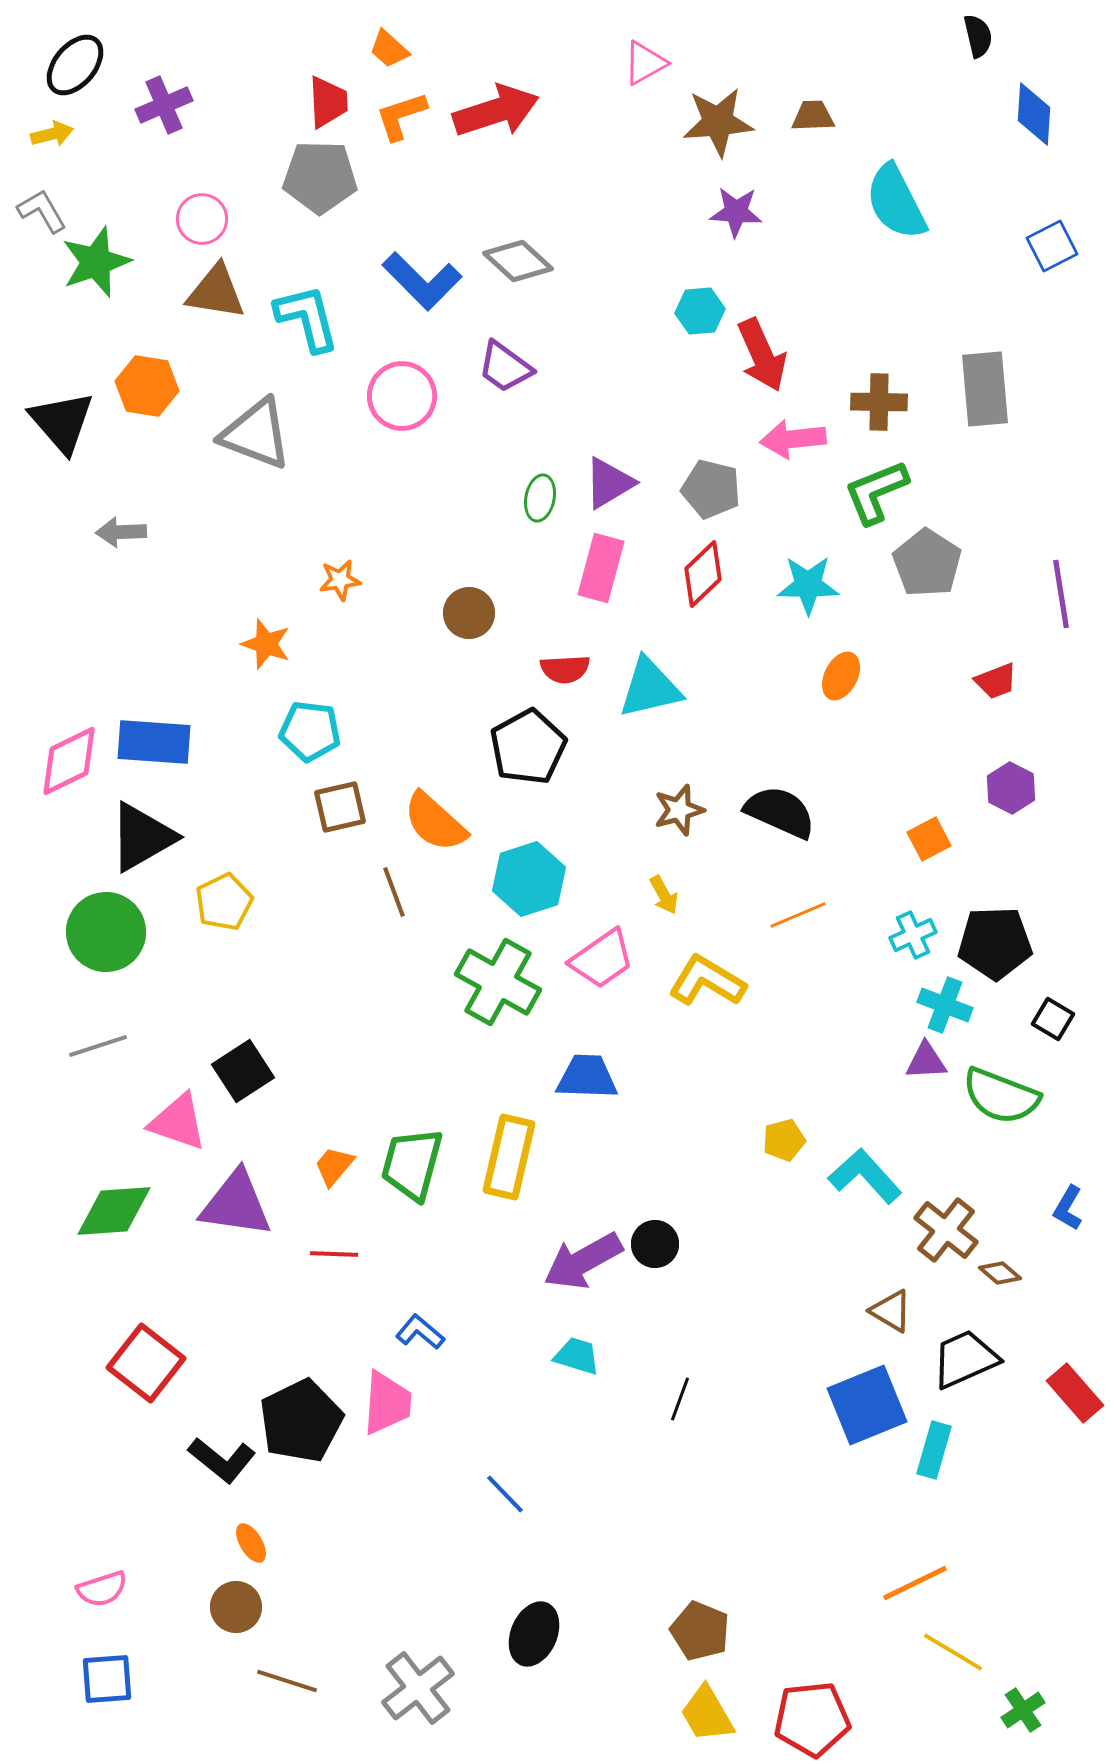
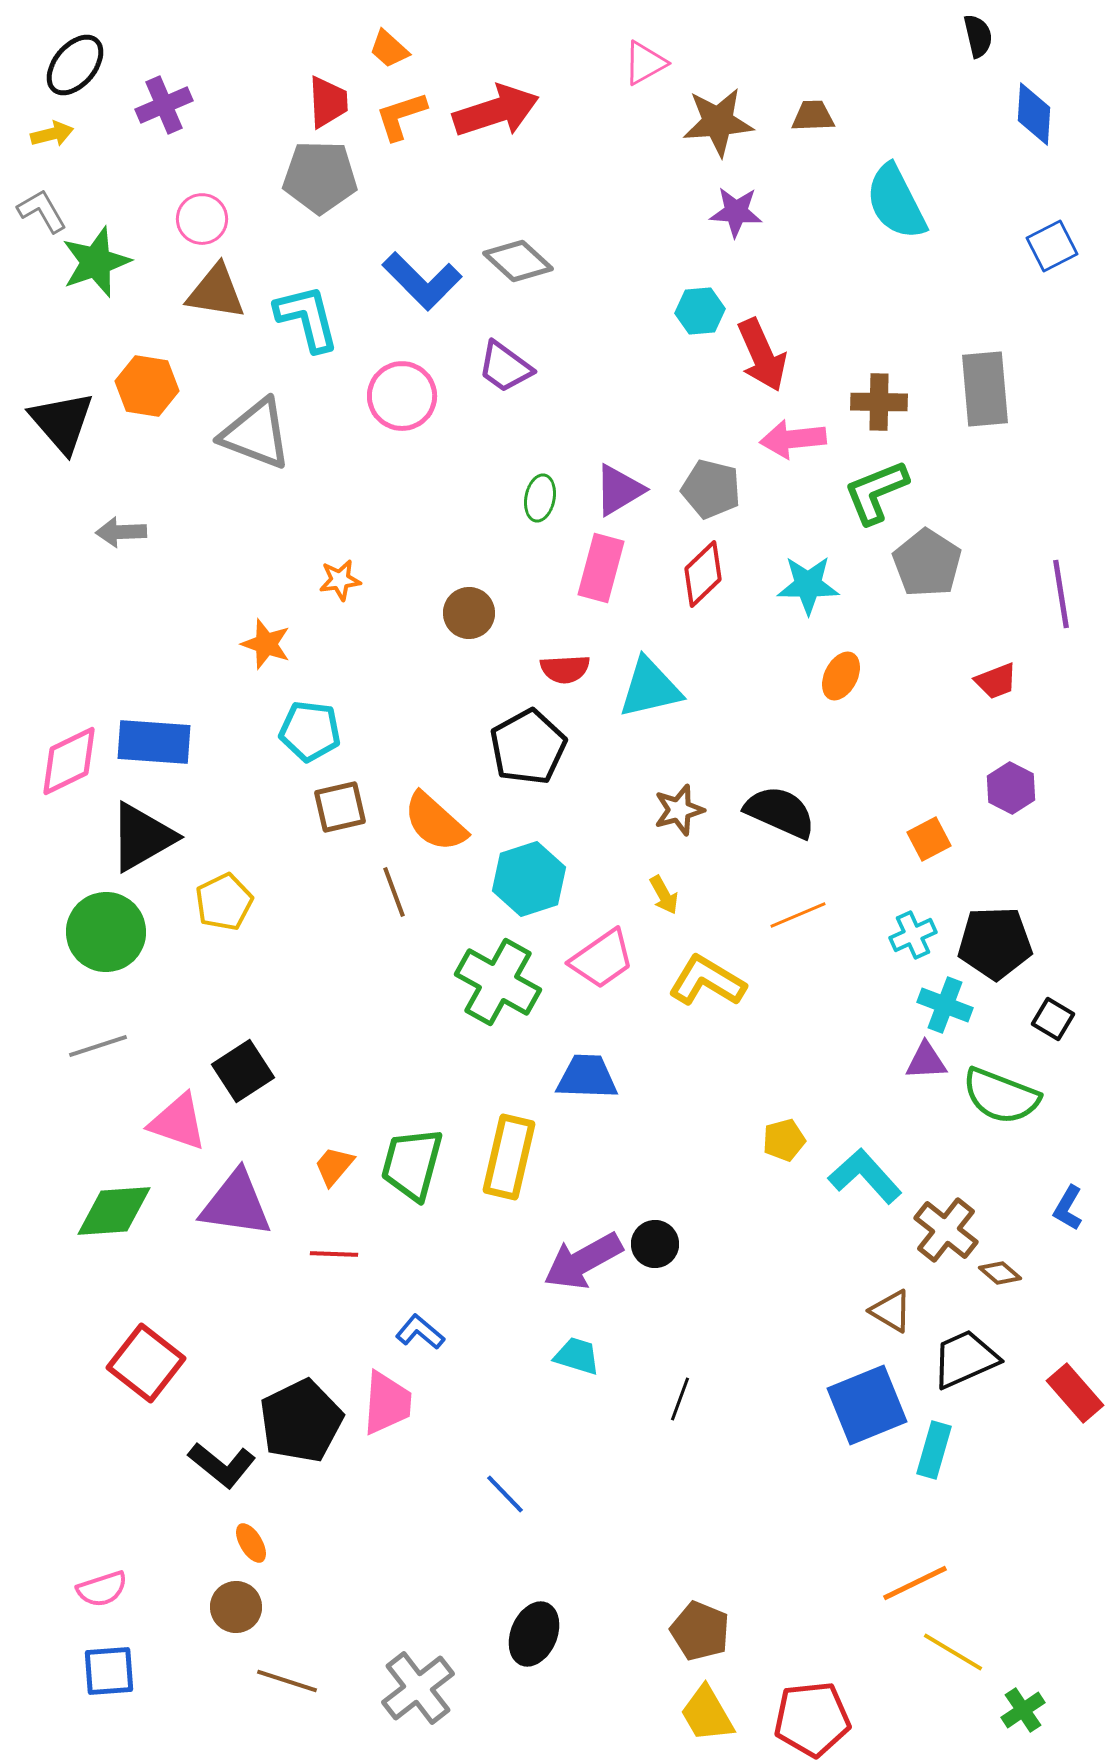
purple triangle at (609, 483): moved 10 px right, 7 px down
black L-shape at (222, 1460): moved 5 px down
blue square at (107, 1679): moved 2 px right, 8 px up
